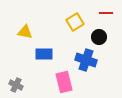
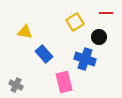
blue rectangle: rotated 48 degrees clockwise
blue cross: moved 1 px left, 1 px up
